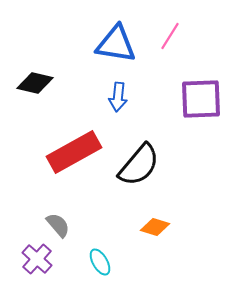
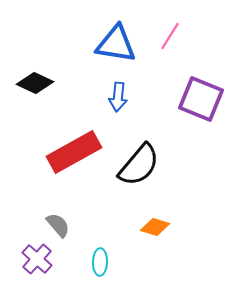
black diamond: rotated 12 degrees clockwise
purple square: rotated 24 degrees clockwise
cyan ellipse: rotated 32 degrees clockwise
